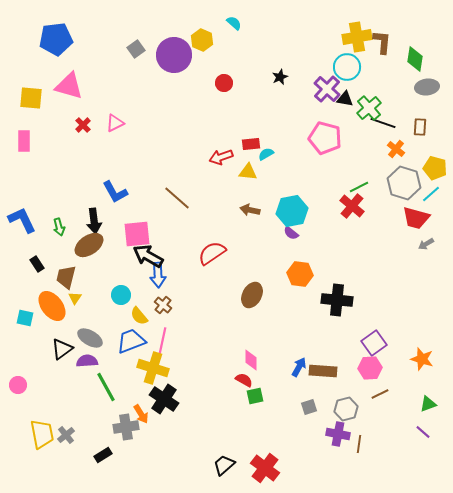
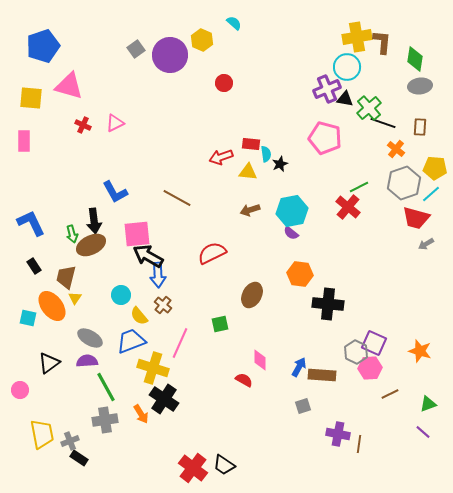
blue pentagon at (56, 39): moved 13 px left, 7 px down; rotated 12 degrees counterclockwise
purple circle at (174, 55): moved 4 px left
black star at (280, 77): moved 87 px down
gray ellipse at (427, 87): moved 7 px left, 1 px up
purple cross at (327, 89): rotated 24 degrees clockwise
red cross at (83, 125): rotated 21 degrees counterclockwise
red rectangle at (251, 144): rotated 12 degrees clockwise
cyan semicircle at (266, 154): rotated 112 degrees clockwise
yellow pentagon at (435, 168): rotated 10 degrees counterclockwise
gray hexagon at (404, 183): rotated 24 degrees clockwise
brown line at (177, 198): rotated 12 degrees counterclockwise
red cross at (352, 206): moved 4 px left, 1 px down
brown arrow at (250, 210): rotated 30 degrees counterclockwise
blue L-shape at (22, 220): moved 9 px right, 3 px down
green arrow at (59, 227): moved 13 px right, 7 px down
brown ellipse at (89, 245): moved 2 px right; rotated 8 degrees clockwise
red semicircle at (212, 253): rotated 8 degrees clockwise
black rectangle at (37, 264): moved 3 px left, 2 px down
black cross at (337, 300): moved 9 px left, 4 px down
cyan square at (25, 318): moved 3 px right
pink line at (162, 343): moved 18 px right; rotated 12 degrees clockwise
purple square at (374, 343): rotated 30 degrees counterclockwise
black triangle at (62, 349): moved 13 px left, 14 px down
orange star at (422, 359): moved 2 px left, 8 px up
pink diamond at (251, 360): moved 9 px right
brown rectangle at (323, 371): moved 1 px left, 4 px down
pink circle at (18, 385): moved 2 px right, 5 px down
brown line at (380, 394): moved 10 px right
green square at (255, 396): moved 35 px left, 72 px up
gray square at (309, 407): moved 6 px left, 1 px up
gray hexagon at (346, 409): moved 10 px right, 57 px up; rotated 20 degrees counterclockwise
gray cross at (126, 427): moved 21 px left, 7 px up
gray cross at (66, 435): moved 4 px right, 6 px down; rotated 18 degrees clockwise
black rectangle at (103, 455): moved 24 px left, 3 px down; rotated 66 degrees clockwise
black trapezoid at (224, 465): rotated 105 degrees counterclockwise
red cross at (265, 468): moved 72 px left
